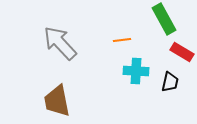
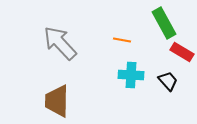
green rectangle: moved 4 px down
orange line: rotated 18 degrees clockwise
cyan cross: moved 5 px left, 4 px down
black trapezoid: moved 2 px left, 1 px up; rotated 55 degrees counterclockwise
brown trapezoid: rotated 12 degrees clockwise
